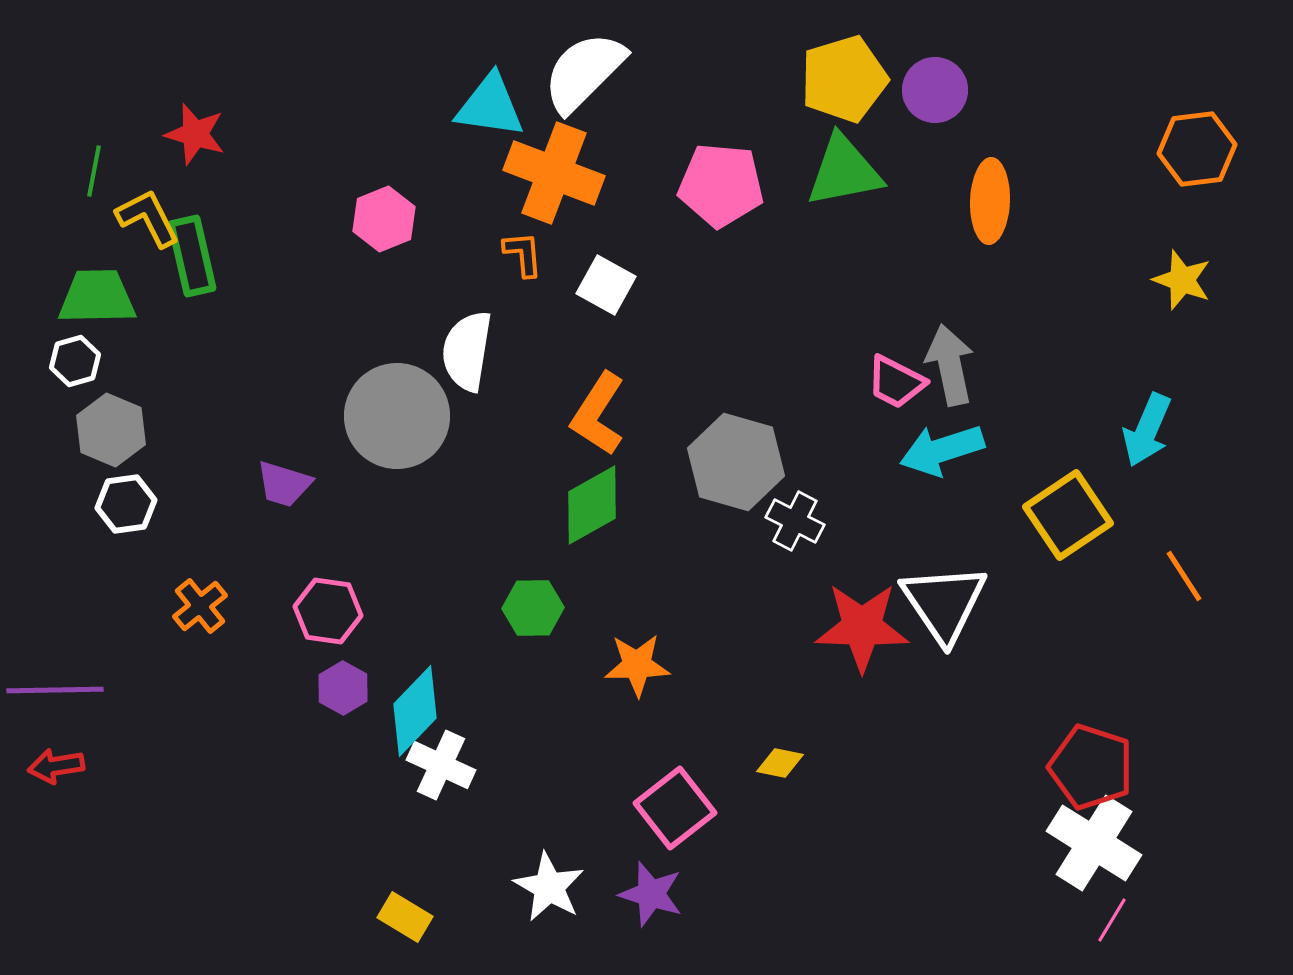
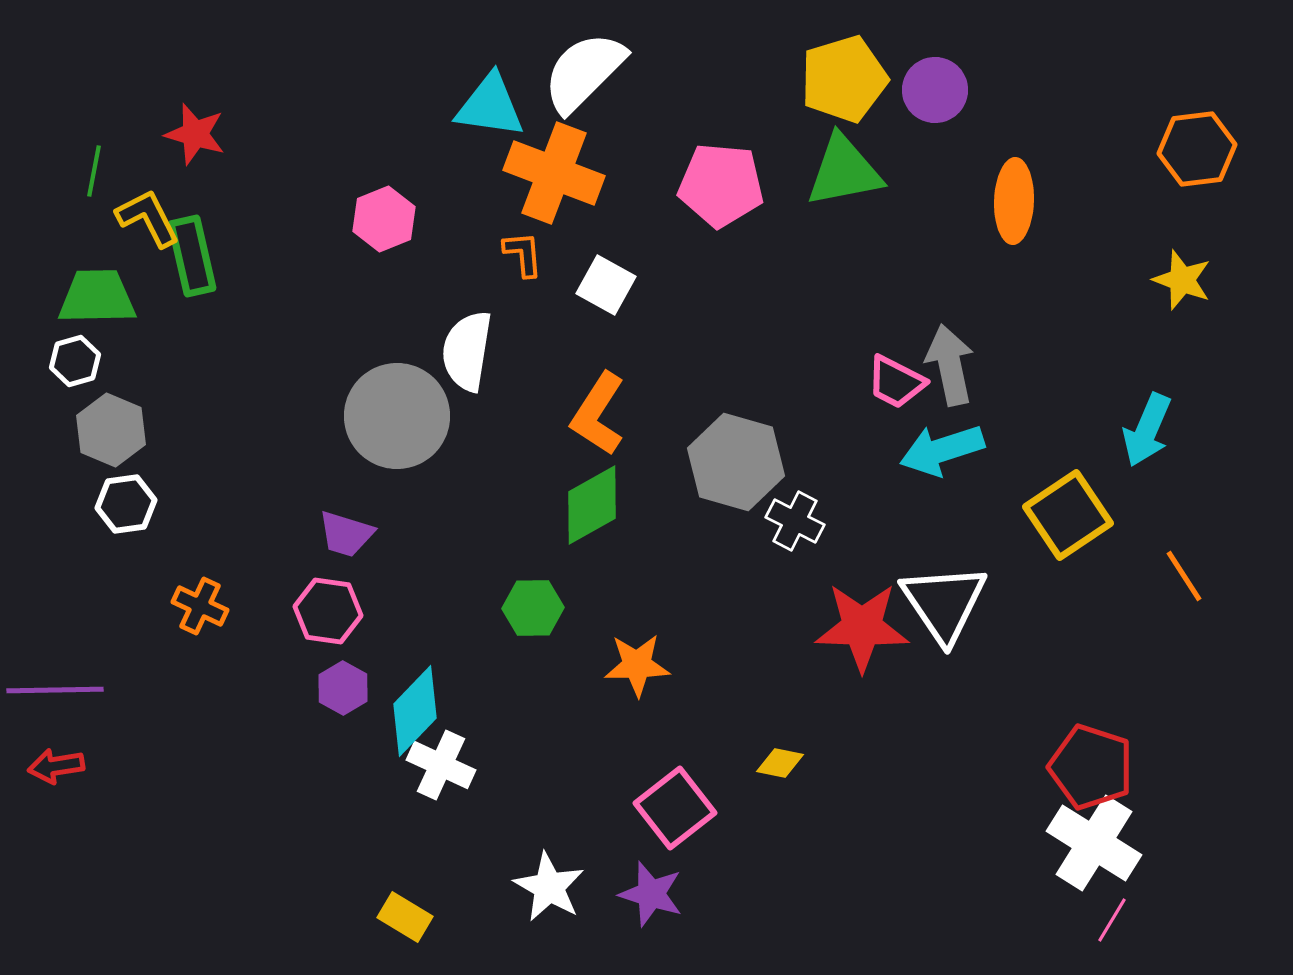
orange ellipse at (990, 201): moved 24 px right
purple trapezoid at (284, 484): moved 62 px right, 50 px down
orange cross at (200, 606): rotated 26 degrees counterclockwise
